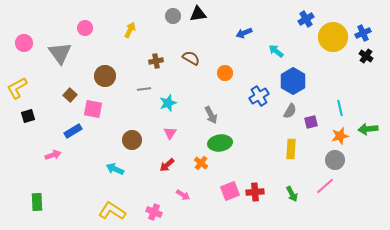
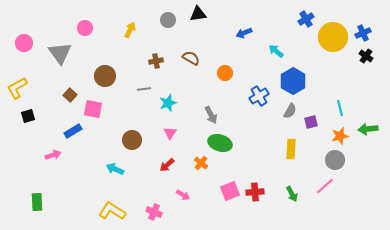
gray circle at (173, 16): moved 5 px left, 4 px down
green ellipse at (220, 143): rotated 25 degrees clockwise
